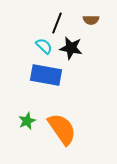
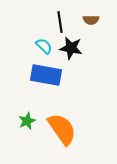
black line: moved 3 px right, 1 px up; rotated 30 degrees counterclockwise
